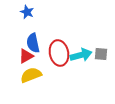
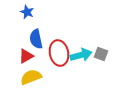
blue semicircle: moved 3 px right, 4 px up
gray square: rotated 16 degrees clockwise
yellow semicircle: moved 2 px down
